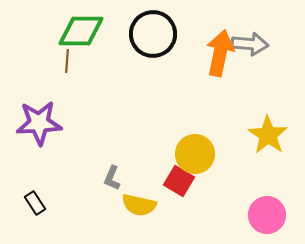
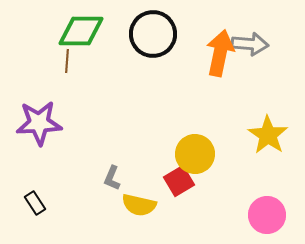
red square: rotated 28 degrees clockwise
